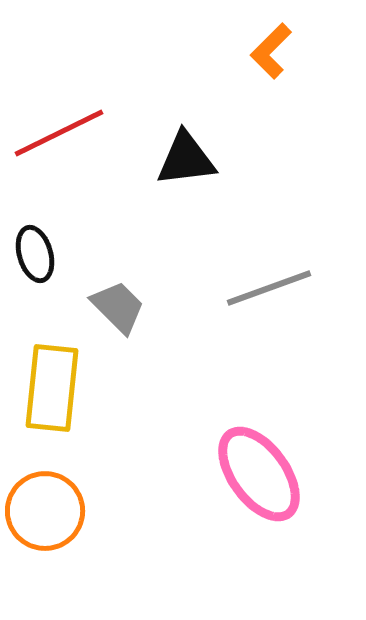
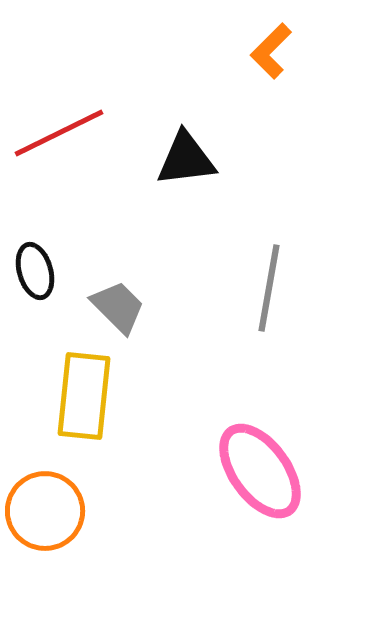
black ellipse: moved 17 px down
gray line: rotated 60 degrees counterclockwise
yellow rectangle: moved 32 px right, 8 px down
pink ellipse: moved 1 px right, 3 px up
